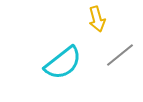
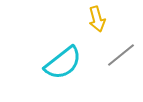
gray line: moved 1 px right
